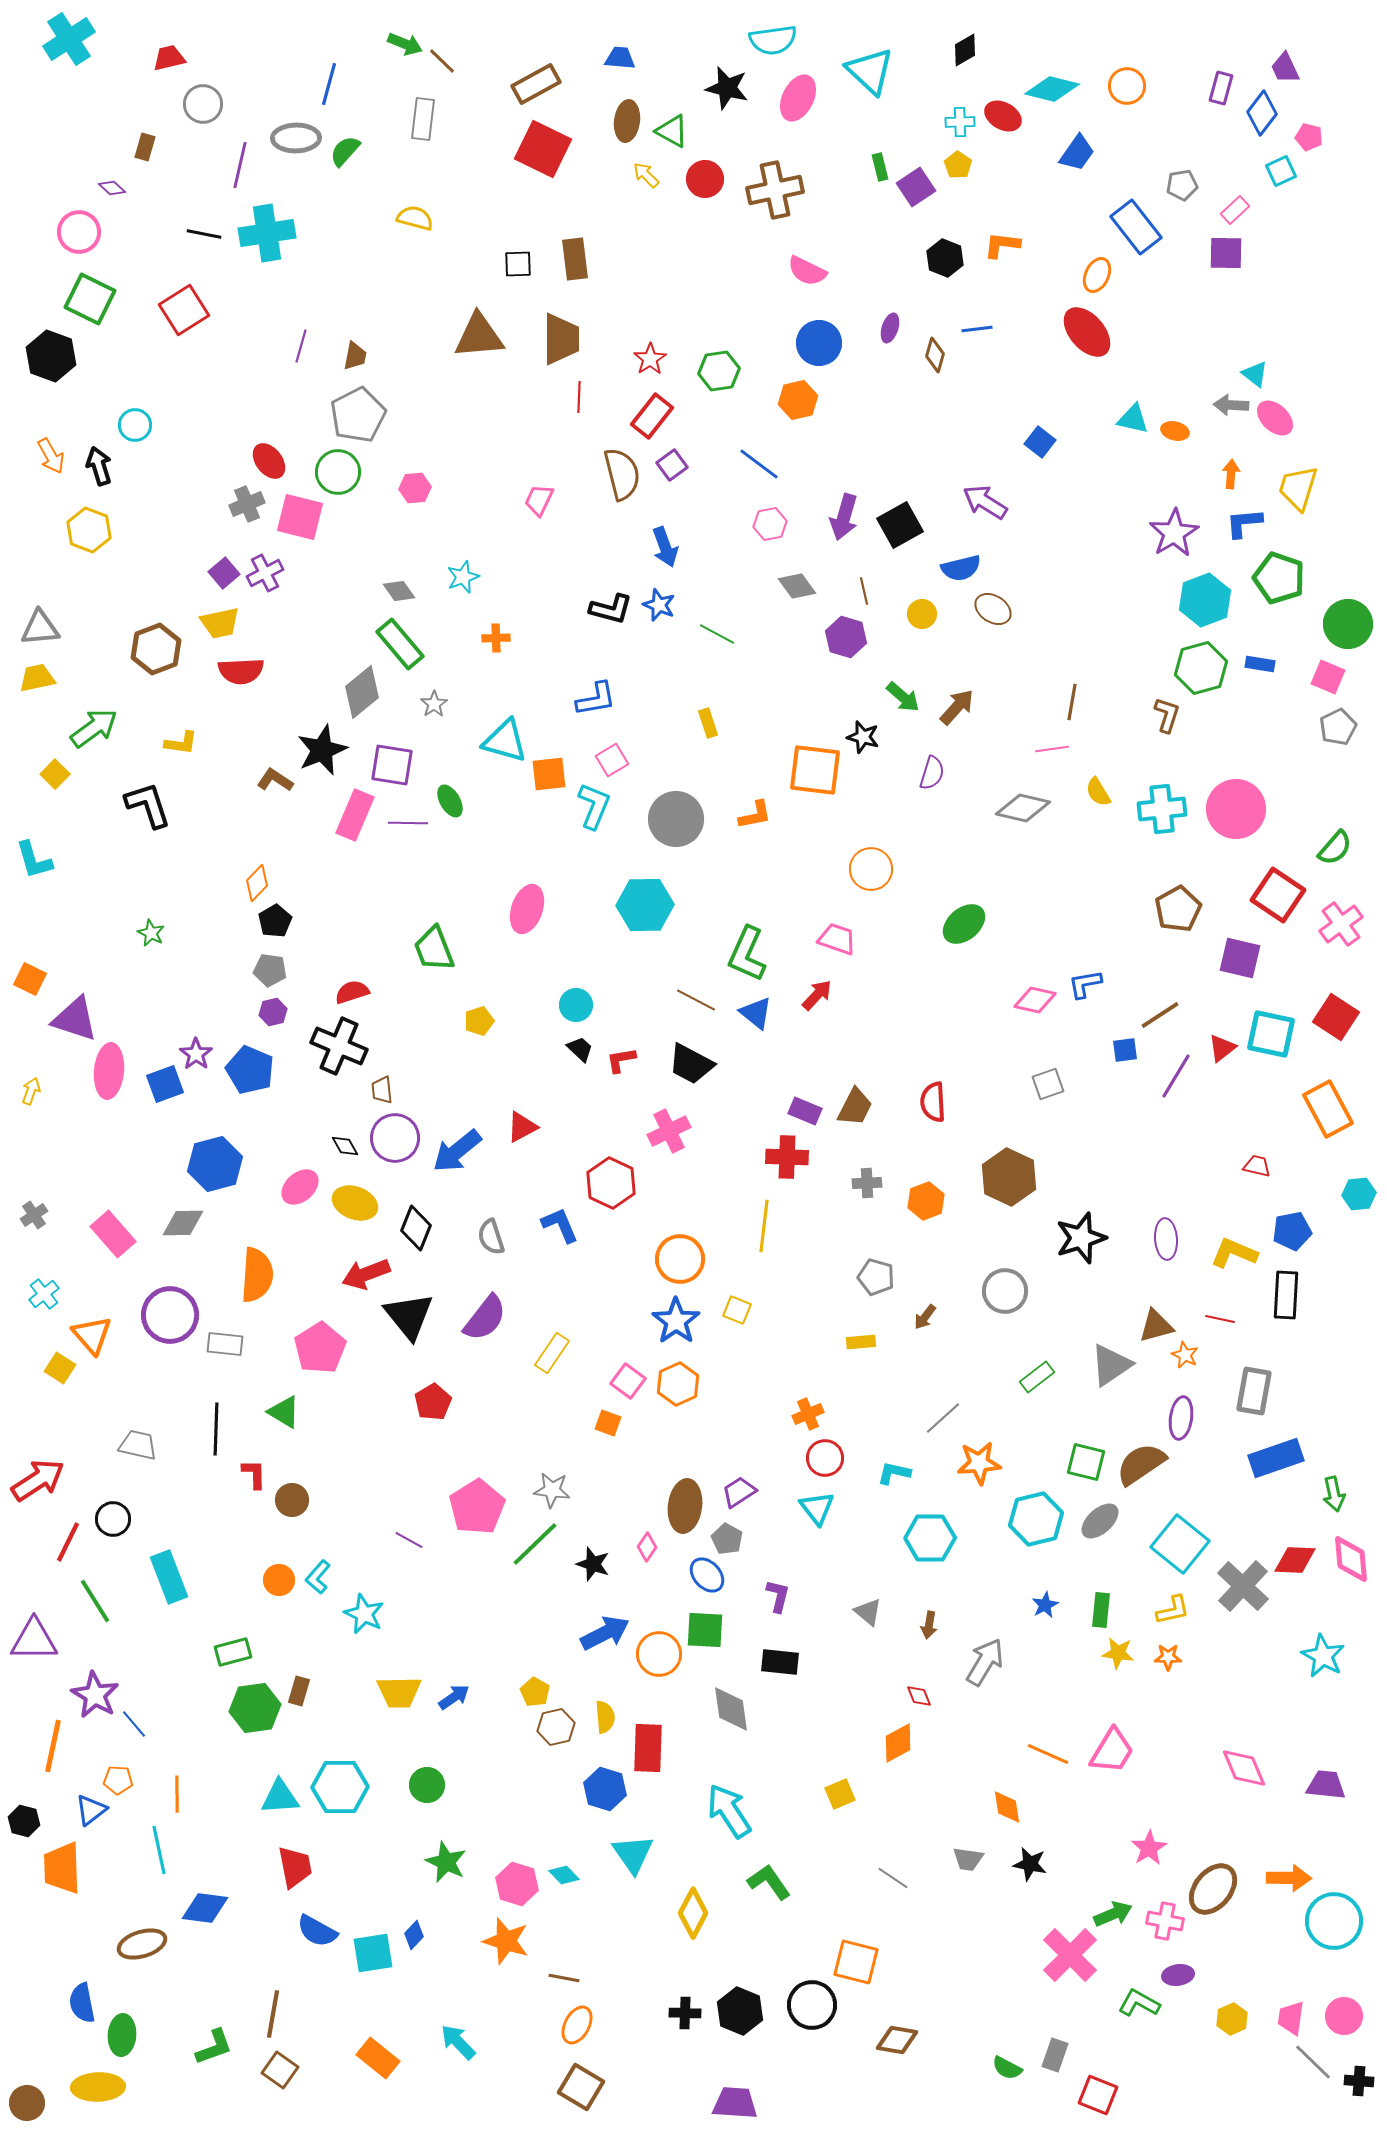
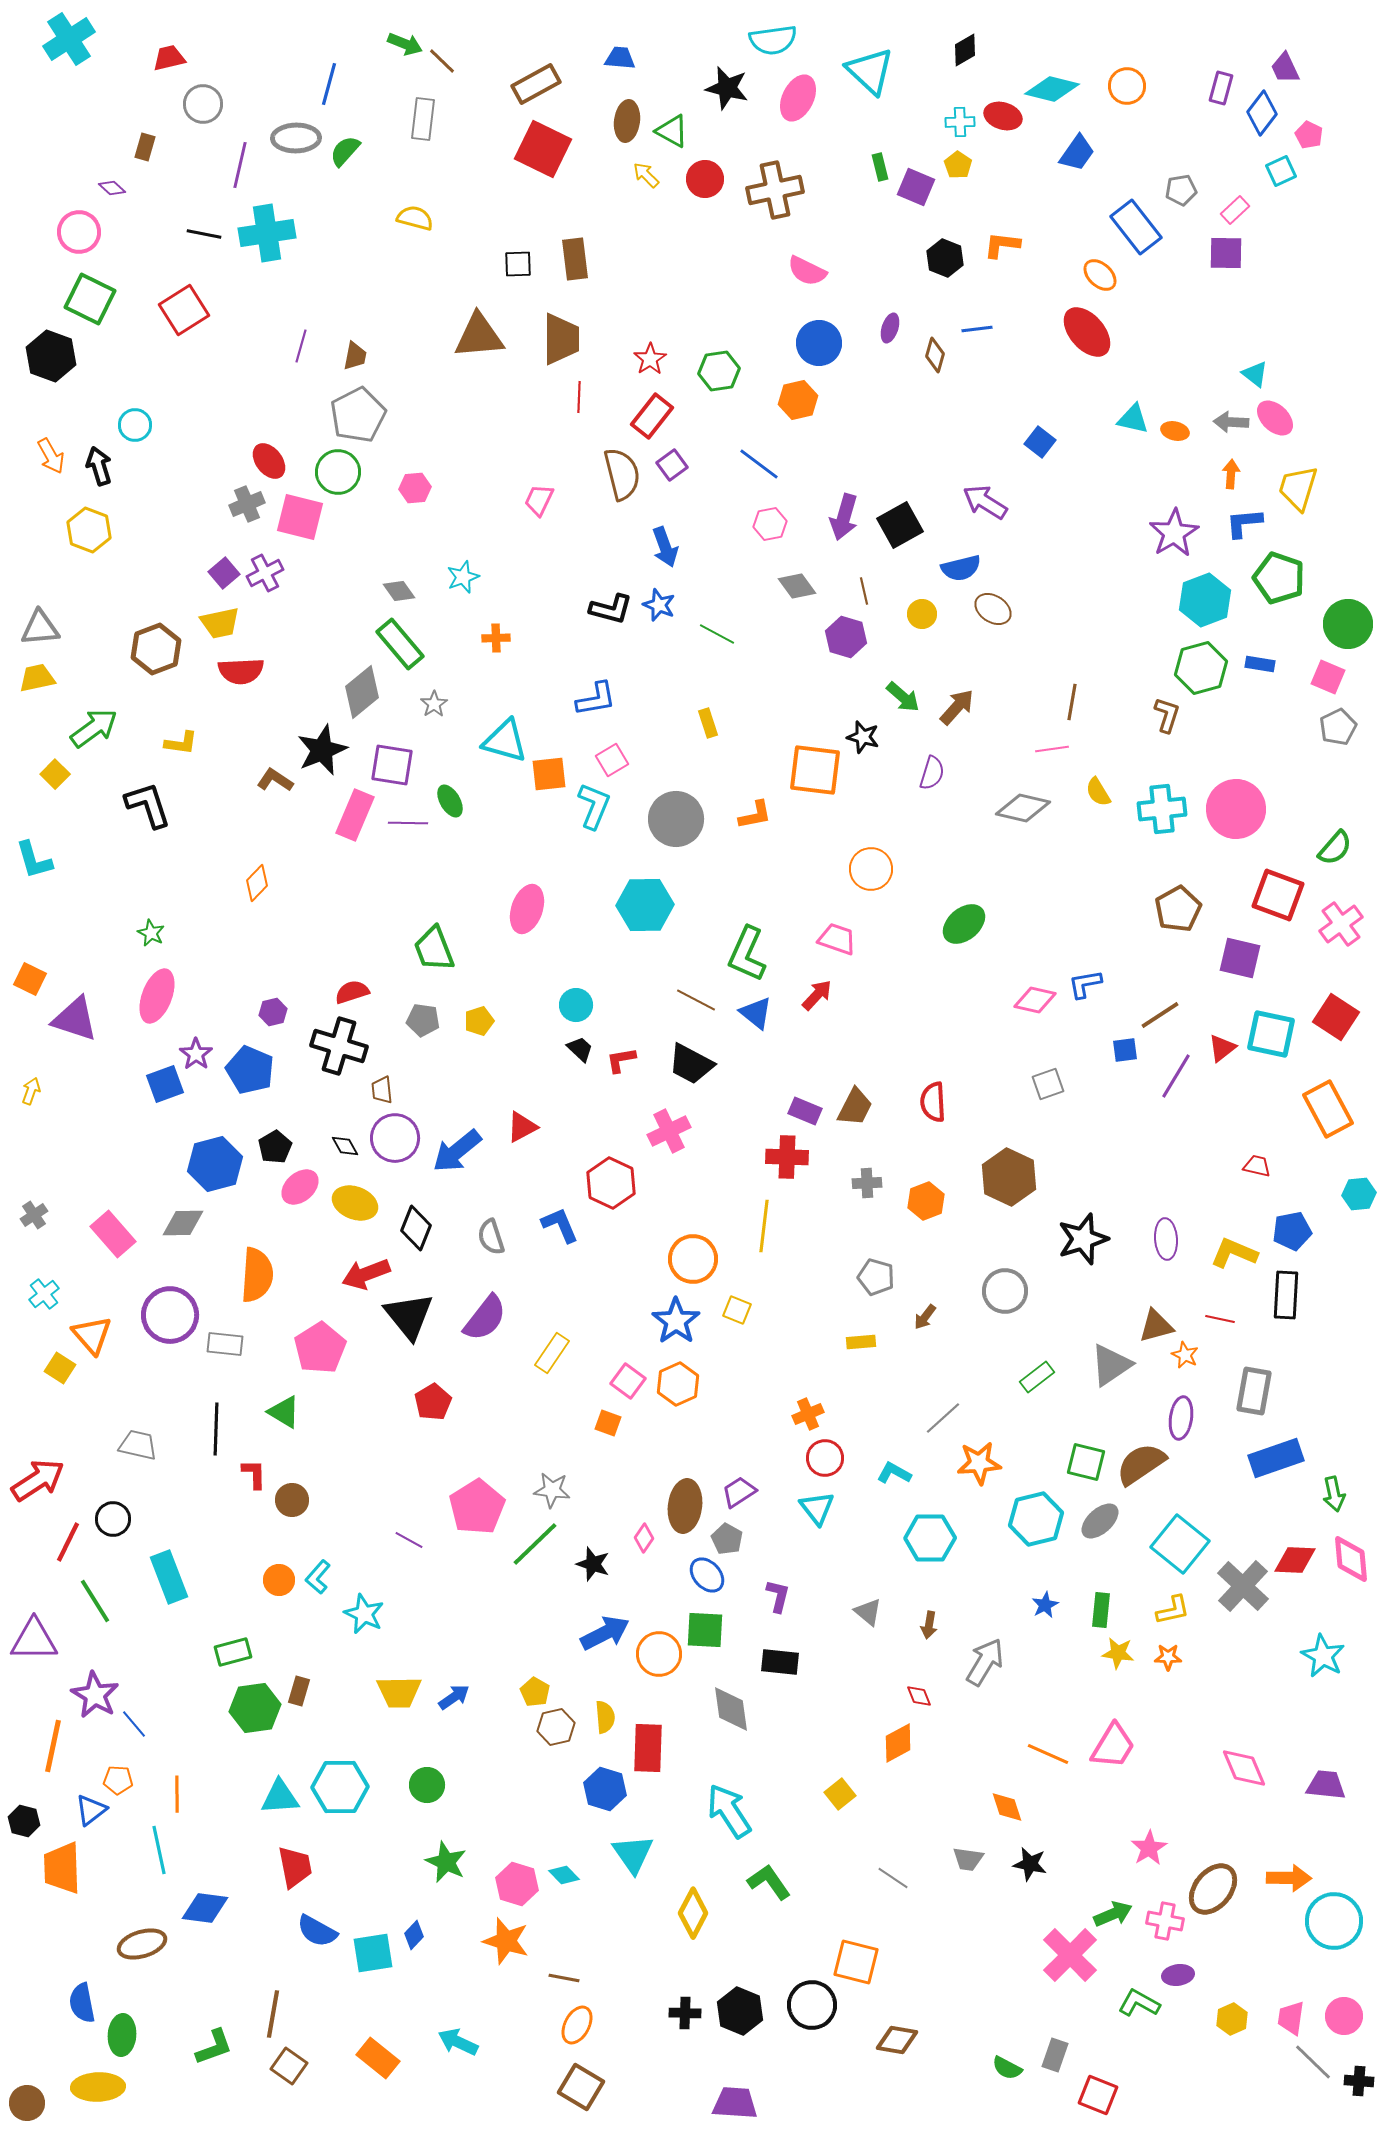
red ellipse at (1003, 116): rotated 12 degrees counterclockwise
pink pentagon at (1309, 137): moved 2 px up; rotated 12 degrees clockwise
gray pentagon at (1182, 185): moved 1 px left, 5 px down
purple square at (916, 187): rotated 33 degrees counterclockwise
orange ellipse at (1097, 275): moved 3 px right; rotated 72 degrees counterclockwise
gray arrow at (1231, 405): moved 17 px down
red square at (1278, 895): rotated 14 degrees counterclockwise
black pentagon at (275, 921): moved 226 px down
gray pentagon at (270, 970): moved 153 px right, 50 px down
black cross at (339, 1046): rotated 6 degrees counterclockwise
pink ellipse at (109, 1071): moved 48 px right, 75 px up; rotated 16 degrees clockwise
black star at (1081, 1238): moved 2 px right, 1 px down
orange circle at (680, 1259): moved 13 px right
cyan L-shape at (894, 1473): rotated 16 degrees clockwise
pink diamond at (647, 1547): moved 3 px left, 9 px up
pink trapezoid at (1112, 1751): moved 1 px right, 5 px up
yellow square at (840, 1794): rotated 16 degrees counterclockwise
orange diamond at (1007, 1807): rotated 9 degrees counterclockwise
cyan arrow at (458, 2042): rotated 21 degrees counterclockwise
brown square at (280, 2070): moved 9 px right, 4 px up
